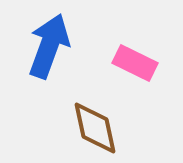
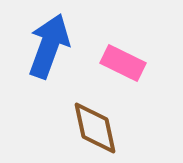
pink rectangle: moved 12 px left
